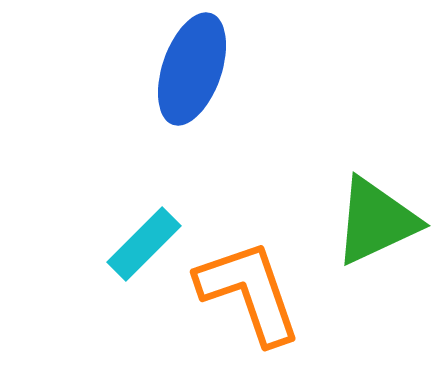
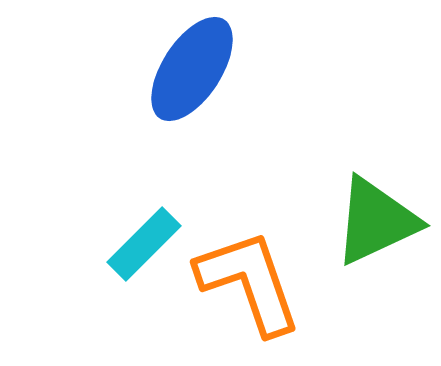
blue ellipse: rotated 14 degrees clockwise
orange L-shape: moved 10 px up
